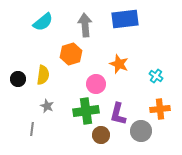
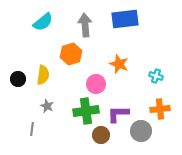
cyan cross: rotated 16 degrees counterclockwise
purple L-shape: rotated 75 degrees clockwise
